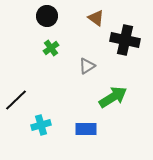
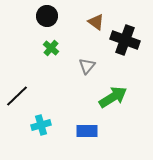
brown triangle: moved 4 px down
black cross: rotated 8 degrees clockwise
green cross: rotated 14 degrees counterclockwise
gray triangle: rotated 18 degrees counterclockwise
black line: moved 1 px right, 4 px up
blue rectangle: moved 1 px right, 2 px down
